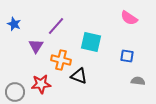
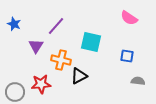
black triangle: rotated 48 degrees counterclockwise
